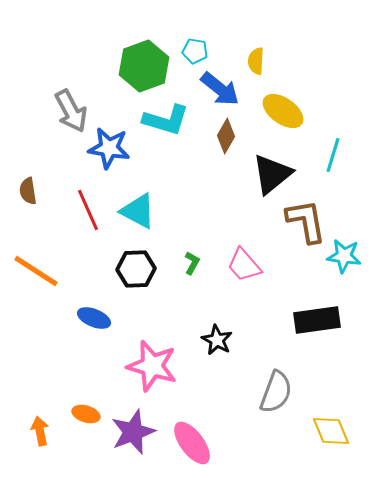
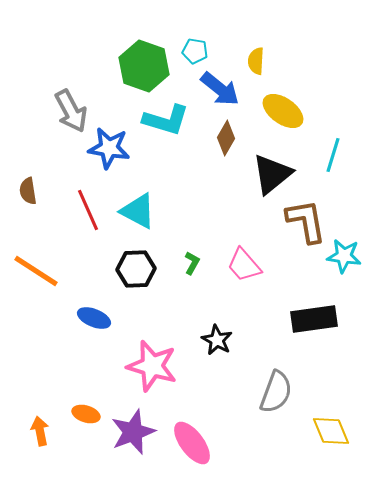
green hexagon: rotated 21 degrees counterclockwise
brown diamond: moved 2 px down
black rectangle: moved 3 px left, 1 px up
